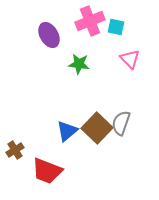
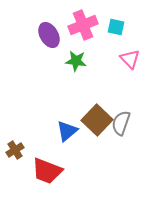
pink cross: moved 7 px left, 4 px down
green star: moved 3 px left, 3 px up
brown square: moved 8 px up
